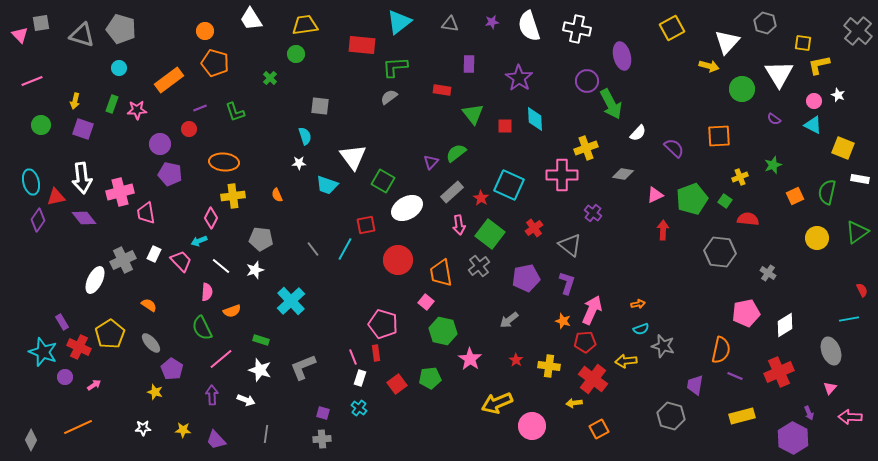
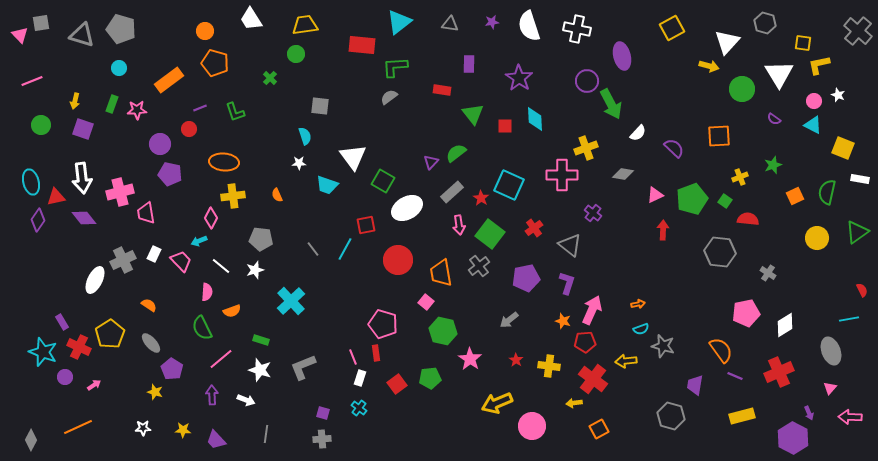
orange semicircle at (721, 350): rotated 48 degrees counterclockwise
